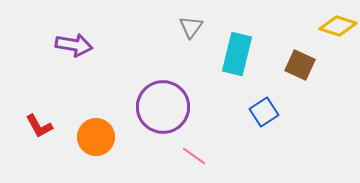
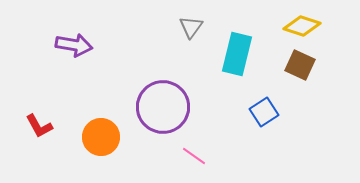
yellow diamond: moved 36 px left
orange circle: moved 5 px right
